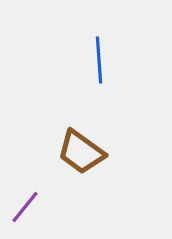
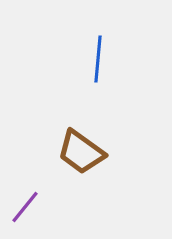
blue line: moved 1 px left, 1 px up; rotated 9 degrees clockwise
